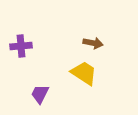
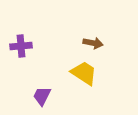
purple trapezoid: moved 2 px right, 2 px down
